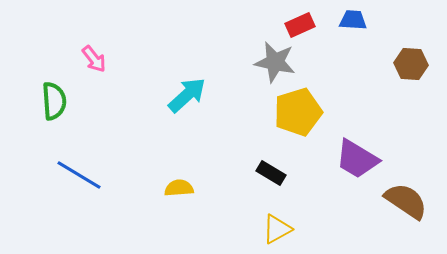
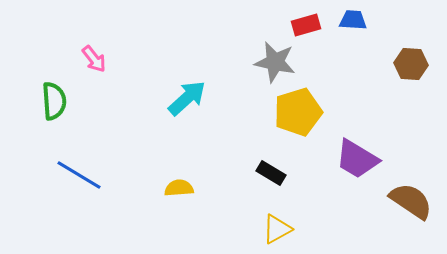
red rectangle: moved 6 px right; rotated 8 degrees clockwise
cyan arrow: moved 3 px down
brown semicircle: moved 5 px right
